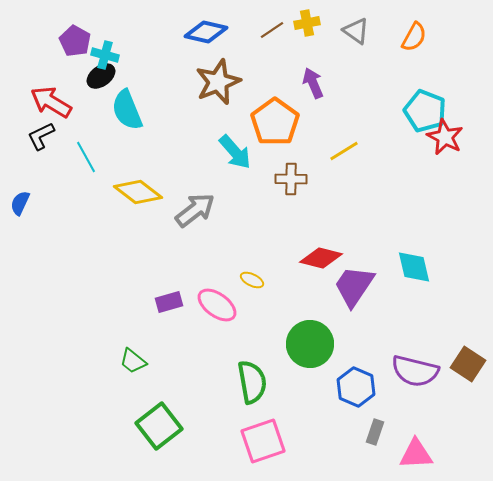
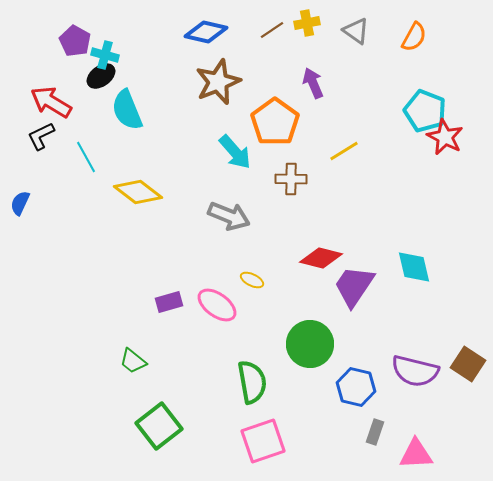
gray arrow: moved 34 px right, 6 px down; rotated 60 degrees clockwise
blue hexagon: rotated 9 degrees counterclockwise
